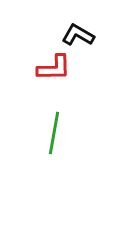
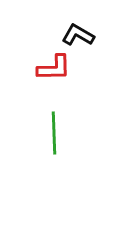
green line: rotated 12 degrees counterclockwise
